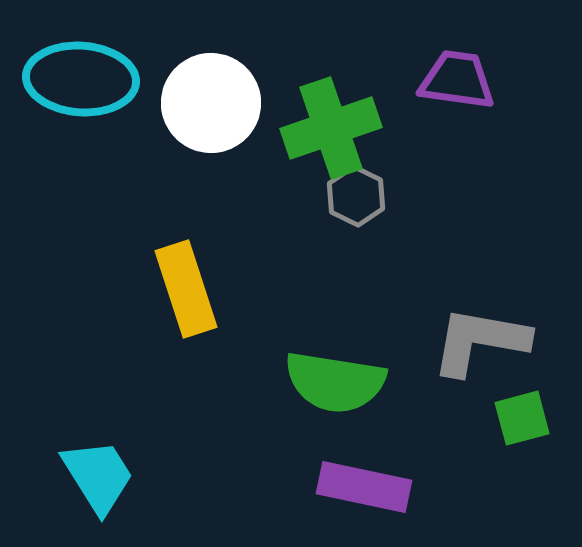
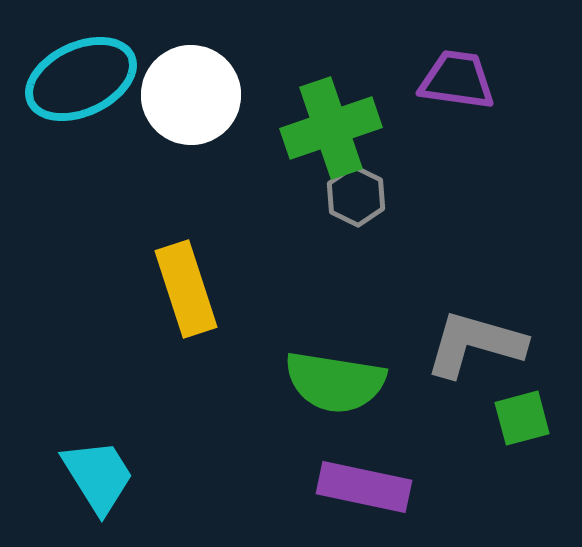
cyan ellipse: rotated 29 degrees counterclockwise
white circle: moved 20 px left, 8 px up
gray L-shape: moved 5 px left, 3 px down; rotated 6 degrees clockwise
